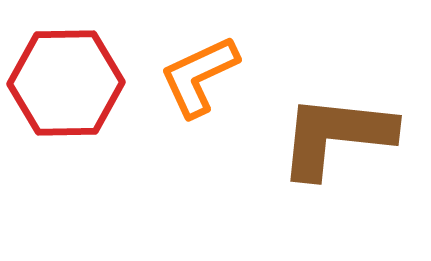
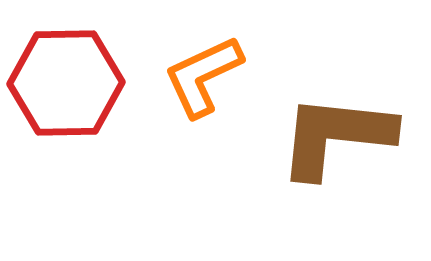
orange L-shape: moved 4 px right
